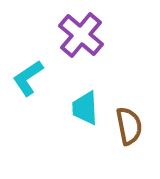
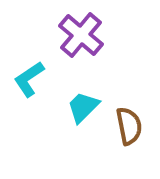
cyan L-shape: moved 1 px right, 1 px down
cyan trapezoid: moved 2 px left, 1 px up; rotated 48 degrees clockwise
